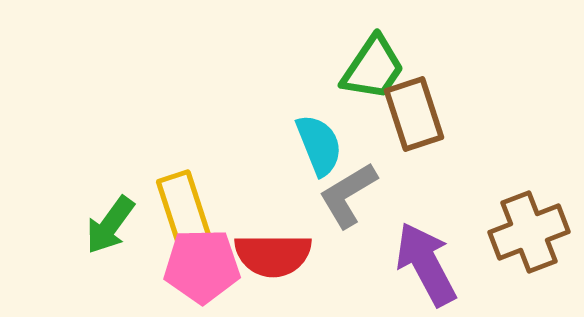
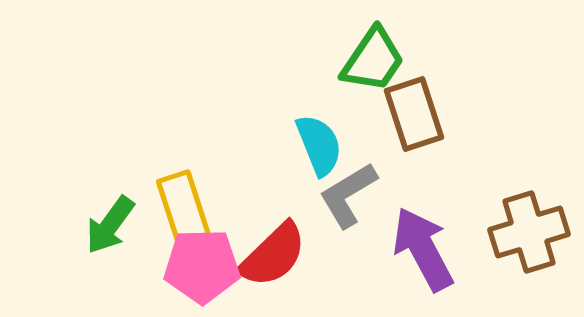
green trapezoid: moved 8 px up
brown cross: rotated 4 degrees clockwise
red semicircle: rotated 44 degrees counterclockwise
purple arrow: moved 3 px left, 15 px up
